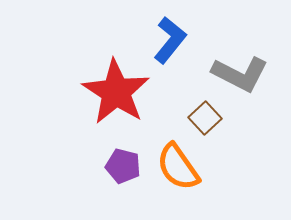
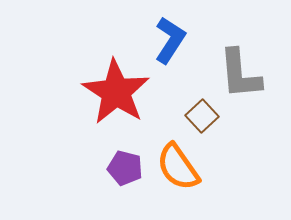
blue L-shape: rotated 6 degrees counterclockwise
gray L-shape: rotated 58 degrees clockwise
brown square: moved 3 px left, 2 px up
purple pentagon: moved 2 px right, 2 px down
